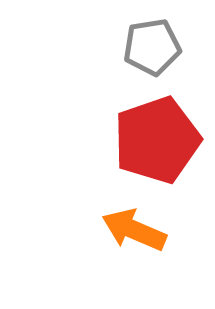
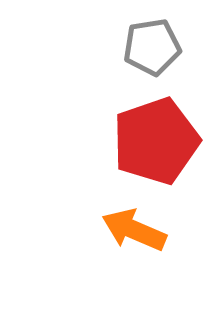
red pentagon: moved 1 px left, 1 px down
